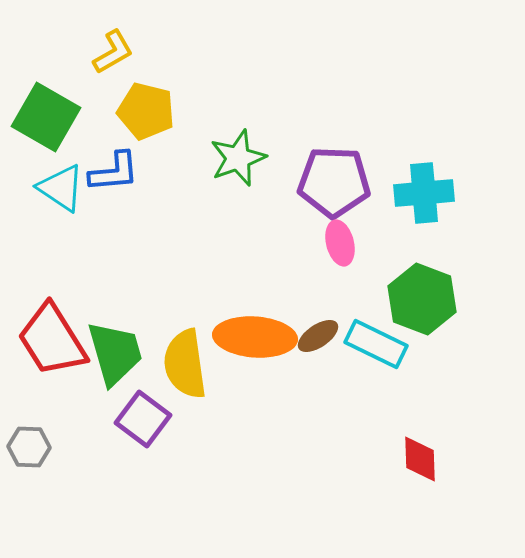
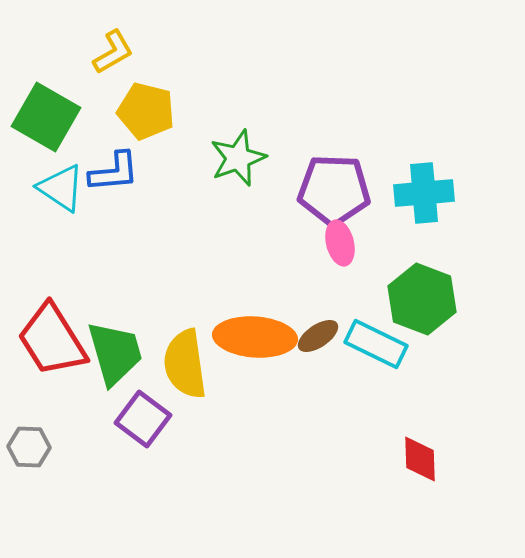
purple pentagon: moved 8 px down
